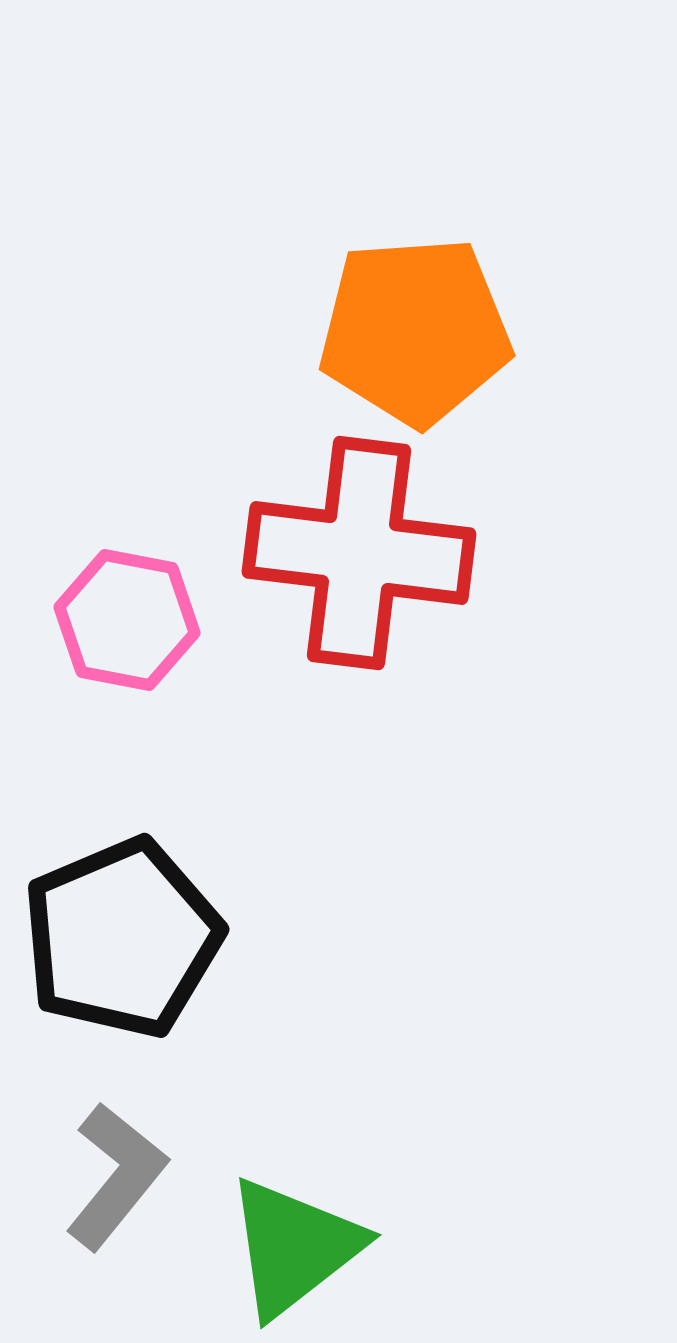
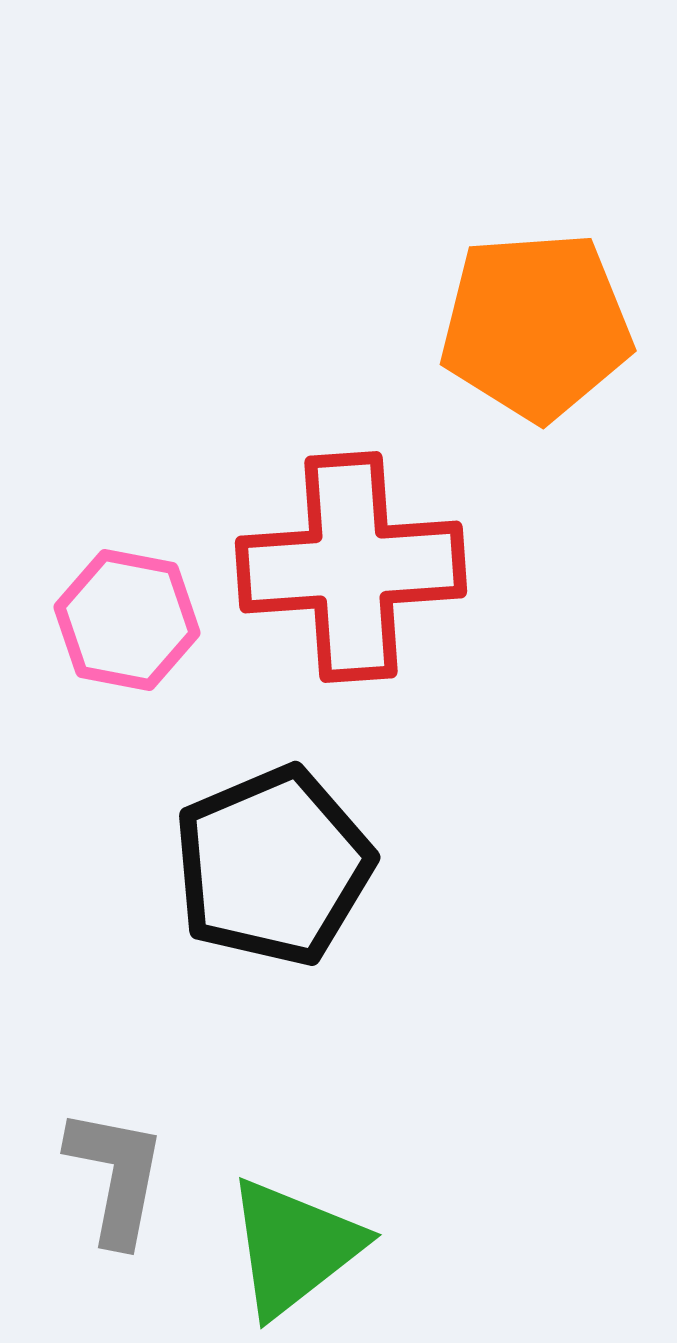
orange pentagon: moved 121 px right, 5 px up
red cross: moved 8 px left, 14 px down; rotated 11 degrees counterclockwise
black pentagon: moved 151 px right, 72 px up
gray L-shape: rotated 28 degrees counterclockwise
